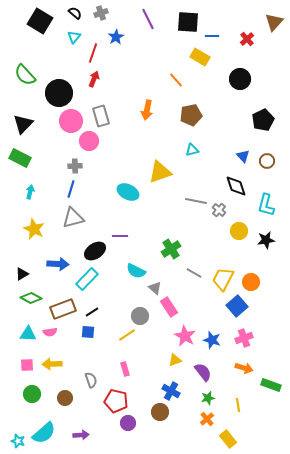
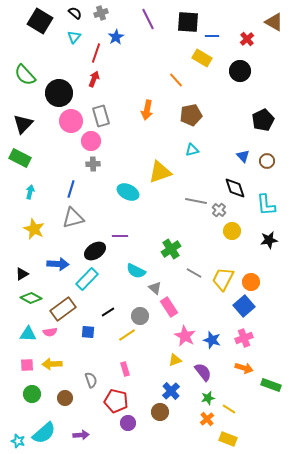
brown triangle at (274, 22): rotated 42 degrees counterclockwise
red line at (93, 53): moved 3 px right
yellow rectangle at (200, 57): moved 2 px right, 1 px down
black circle at (240, 79): moved 8 px up
pink circle at (89, 141): moved 2 px right
gray cross at (75, 166): moved 18 px right, 2 px up
black diamond at (236, 186): moved 1 px left, 2 px down
cyan L-shape at (266, 205): rotated 20 degrees counterclockwise
yellow circle at (239, 231): moved 7 px left
black star at (266, 240): moved 3 px right
blue square at (237, 306): moved 7 px right
brown rectangle at (63, 309): rotated 15 degrees counterclockwise
black line at (92, 312): moved 16 px right
blue cross at (171, 391): rotated 18 degrees clockwise
yellow line at (238, 405): moved 9 px left, 4 px down; rotated 48 degrees counterclockwise
yellow rectangle at (228, 439): rotated 30 degrees counterclockwise
